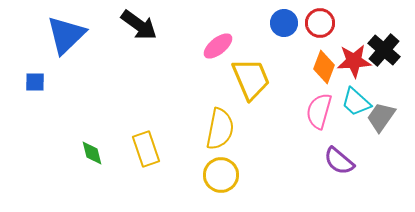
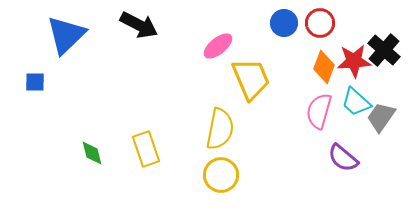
black arrow: rotated 9 degrees counterclockwise
purple semicircle: moved 4 px right, 3 px up
